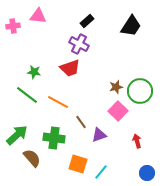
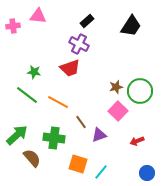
red arrow: rotated 96 degrees counterclockwise
